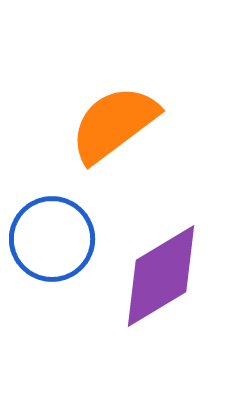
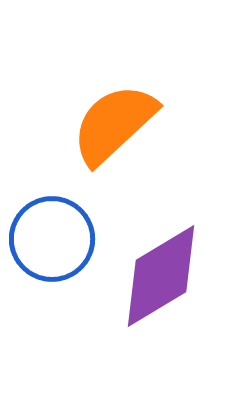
orange semicircle: rotated 6 degrees counterclockwise
